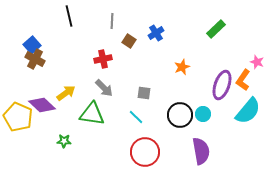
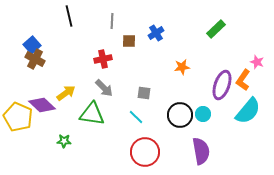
brown square: rotated 32 degrees counterclockwise
orange star: rotated 14 degrees clockwise
